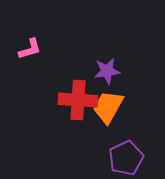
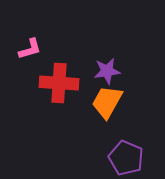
red cross: moved 19 px left, 17 px up
orange trapezoid: moved 1 px left, 5 px up
purple pentagon: rotated 24 degrees counterclockwise
